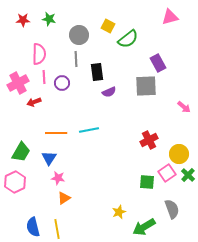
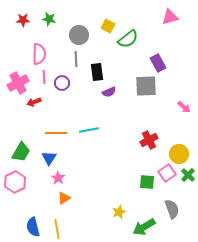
pink star: rotated 24 degrees clockwise
